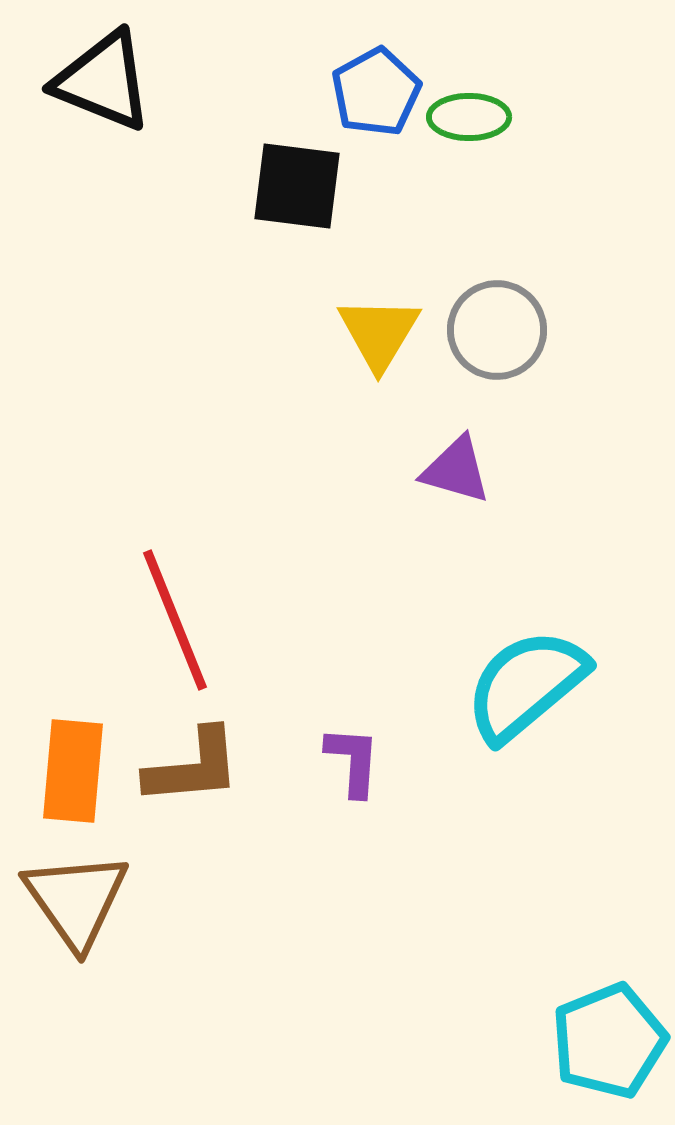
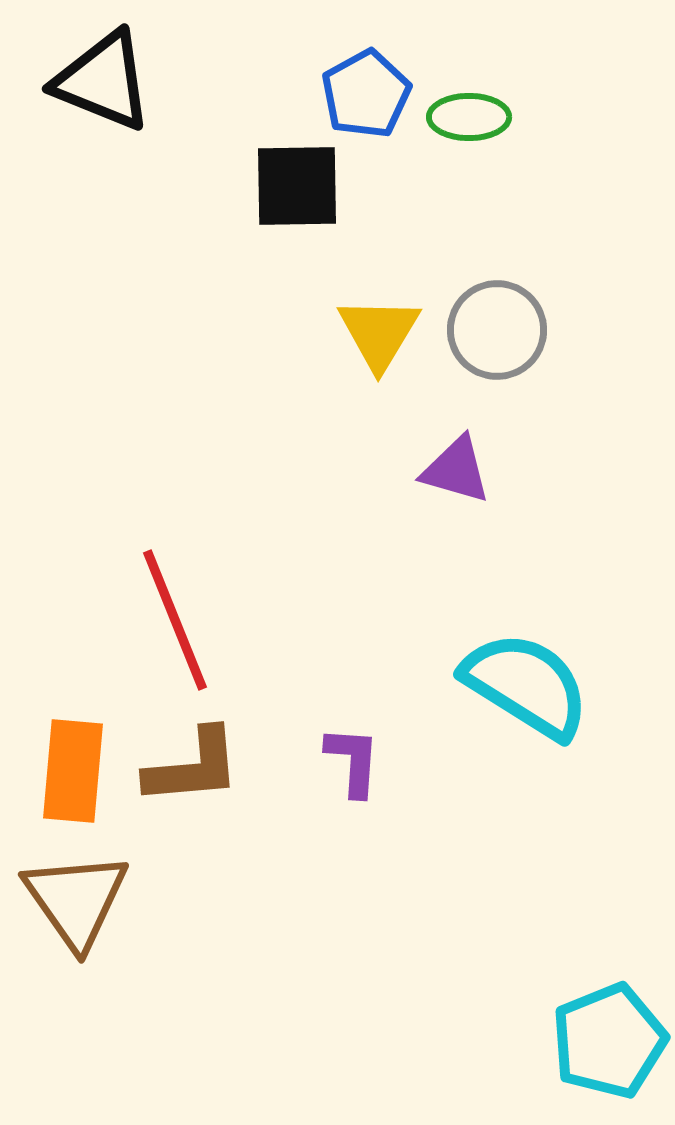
blue pentagon: moved 10 px left, 2 px down
black square: rotated 8 degrees counterclockwise
cyan semicircle: rotated 72 degrees clockwise
